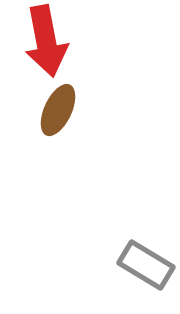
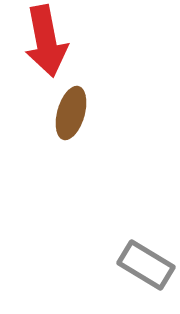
brown ellipse: moved 13 px right, 3 px down; rotated 9 degrees counterclockwise
